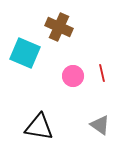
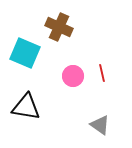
black triangle: moved 13 px left, 20 px up
